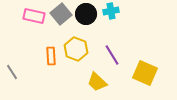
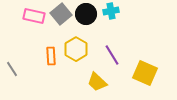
yellow hexagon: rotated 10 degrees clockwise
gray line: moved 3 px up
